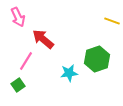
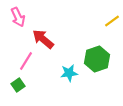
yellow line: rotated 56 degrees counterclockwise
